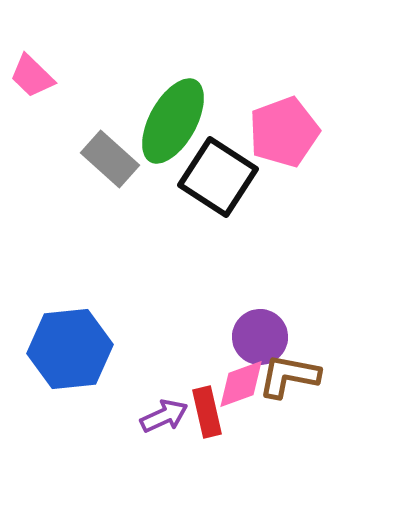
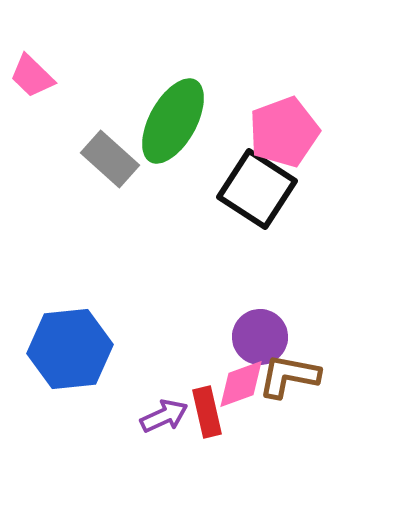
black square: moved 39 px right, 12 px down
